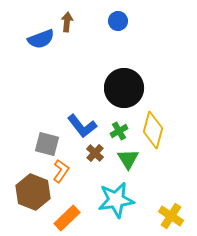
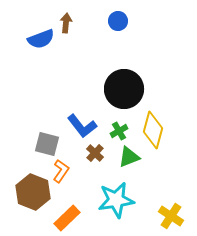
brown arrow: moved 1 px left, 1 px down
black circle: moved 1 px down
green triangle: moved 1 px right, 2 px up; rotated 40 degrees clockwise
